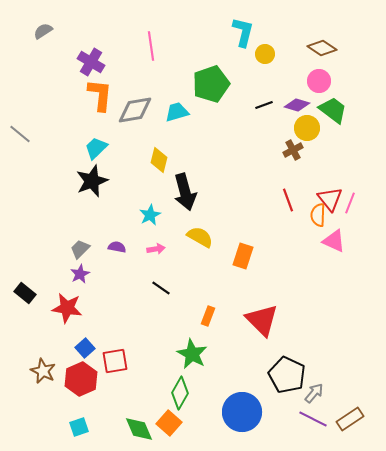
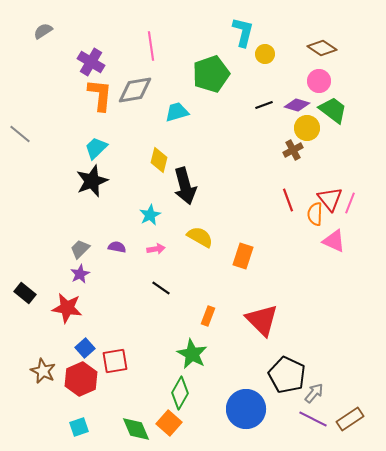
green pentagon at (211, 84): moved 10 px up
gray diamond at (135, 110): moved 20 px up
black arrow at (185, 192): moved 6 px up
orange semicircle at (318, 215): moved 3 px left, 1 px up
blue circle at (242, 412): moved 4 px right, 3 px up
green diamond at (139, 429): moved 3 px left
